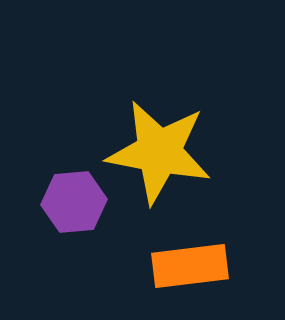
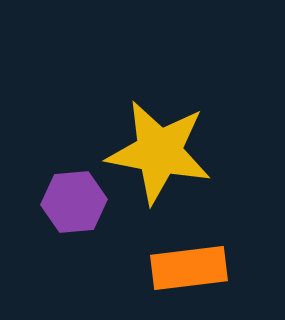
orange rectangle: moved 1 px left, 2 px down
